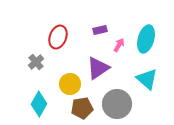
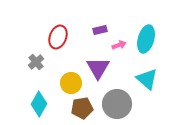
pink arrow: rotated 40 degrees clockwise
purple triangle: rotated 25 degrees counterclockwise
yellow circle: moved 1 px right, 1 px up
